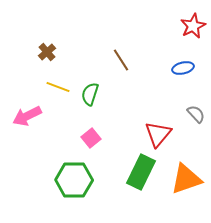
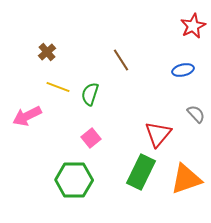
blue ellipse: moved 2 px down
